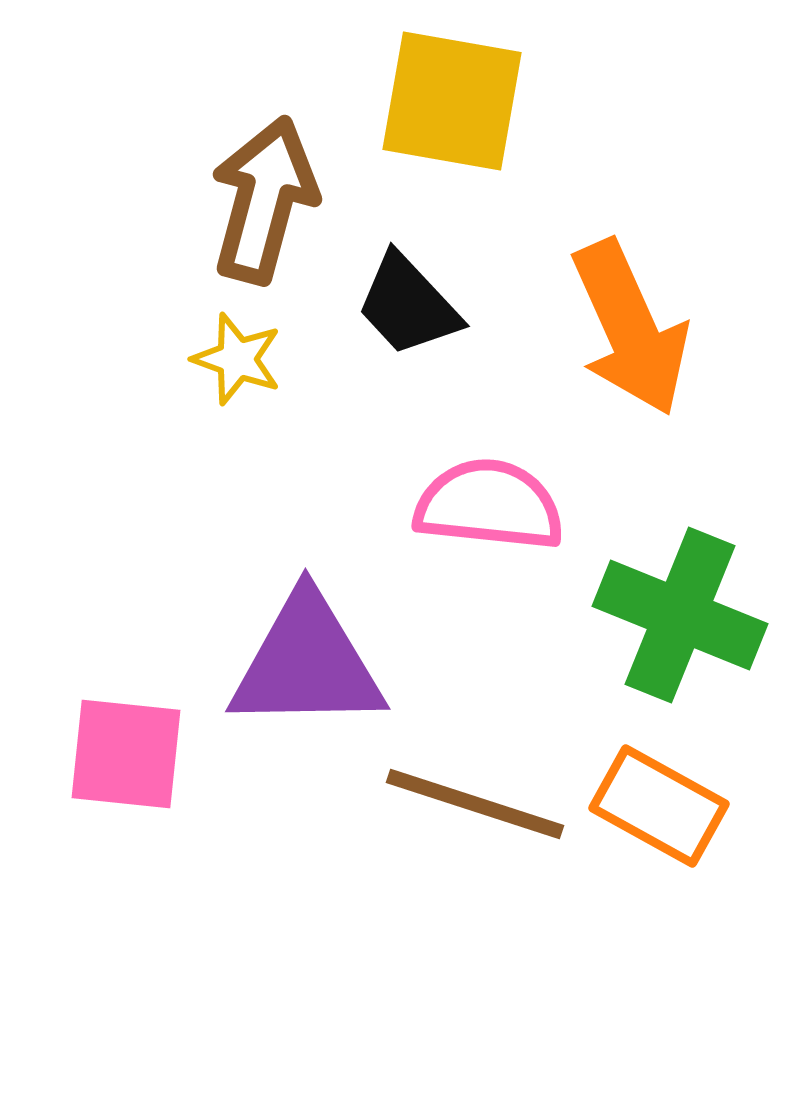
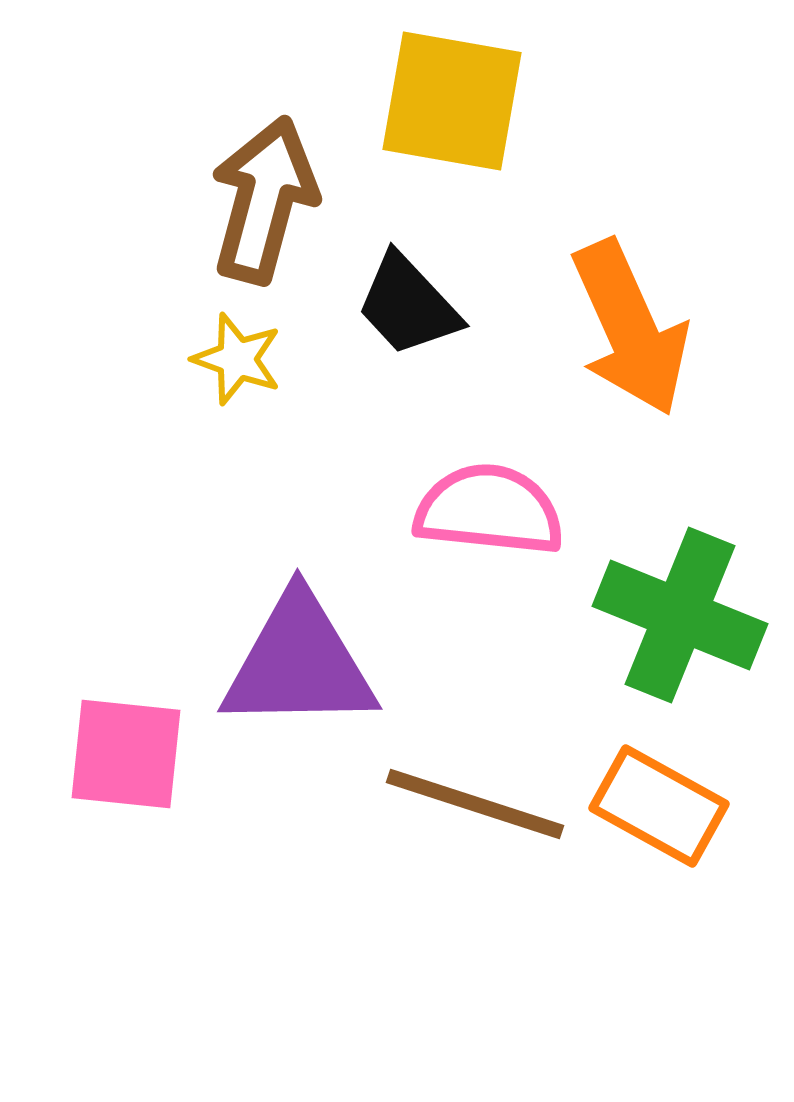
pink semicircle: moved 5 px down
purple triangle: moved 8 px left
